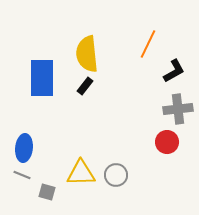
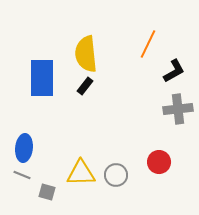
yellow semicircle: moved 1 px left
red circle: moved 8 px left, 20 px down
